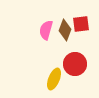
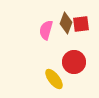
brown diamond: moved 1 px right, 7 px up
red circle: moved 1 px left, 2 px up
yellow ellipse: rotated 60 degrees counterclockwise
